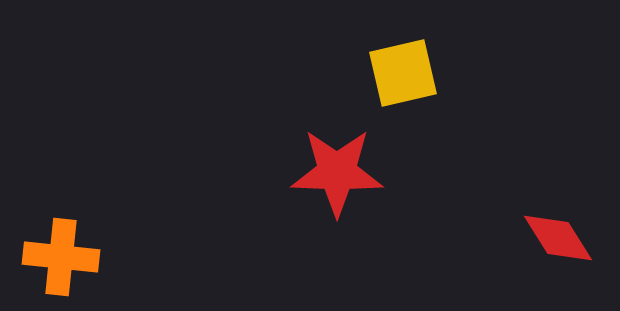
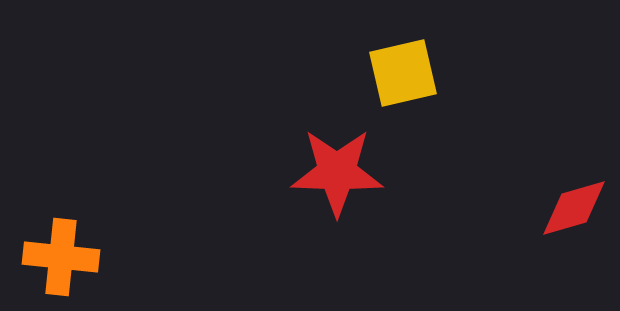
red diamond: moved 16 px right, 30 px up; rotated 74 degrees counterclockwise
